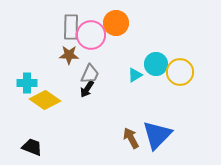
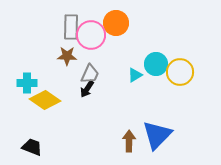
brown star: moved 2 px left, 1 px down
brown arrow: moved 2 px left, 3 px down; rotated 30 degrees clockwise
